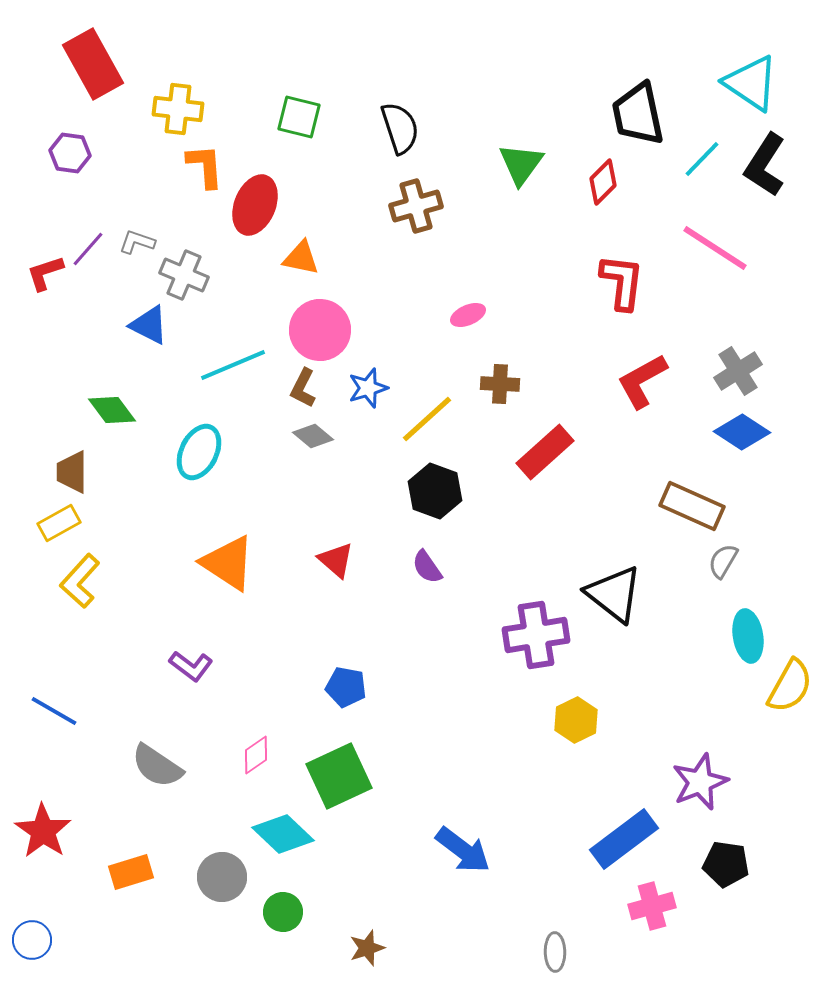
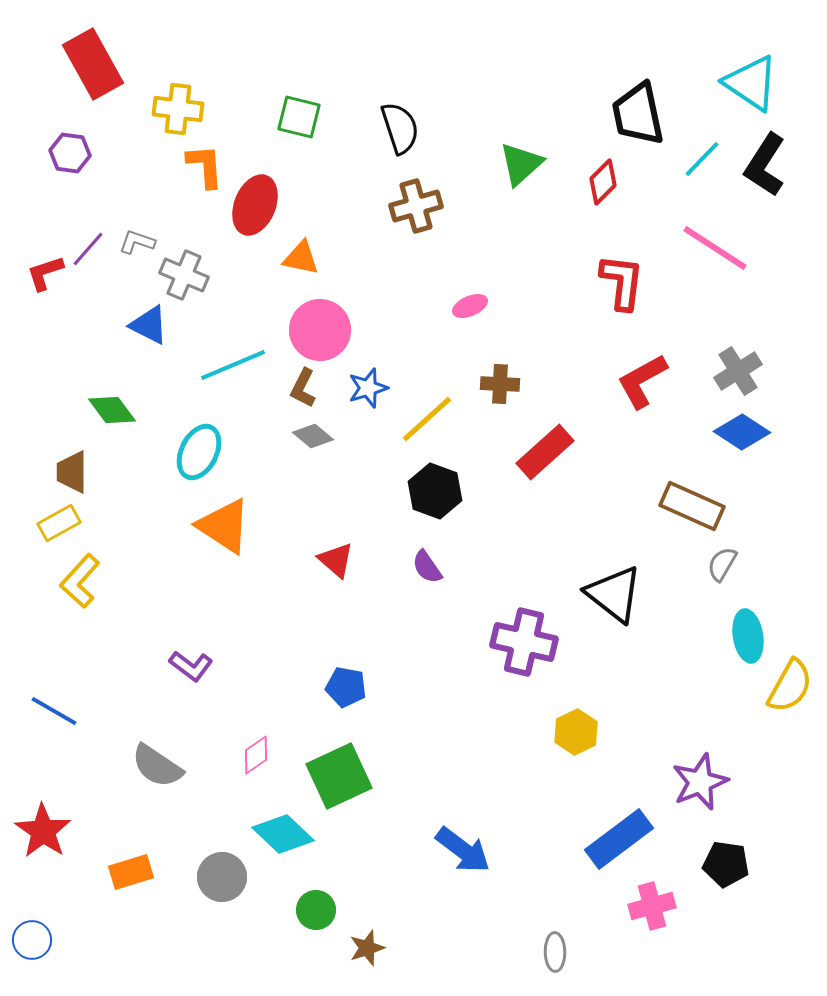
green triangle at (521, 164): rotated 12 degrees clockwise
pink ellipse at (468, 315): moved 2 px right, 9 px up
gray semicircle at (723, 561): moved 1 px left, 3 px down
orange triangle at (228, 563): moved 4 px left, 37 px up
purple cross at (536, 635): moved 12 px left, 7 px down; rotated 22 degrees clockwise
yellow hexagon at (576, 720): moved 12 px down
blue rectangle at (624, 839): moved 5 px left
green circle at (283, 912): moved 33 px right, 2 px up
